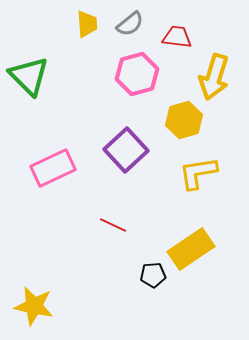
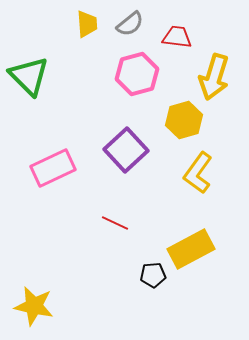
yellow L-shape: rotated 45 degrees counterclockwise
red line: moved 2 px right, 2 px up
yellow rectangle: rotated 6 degrees clockwise
